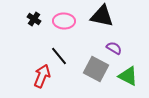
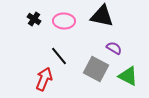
red arrow: moved 2 px right, 3 px down
